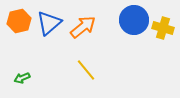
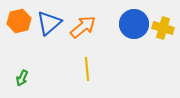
blue circle: moved 4 px down
yellow line: moved 1 px right, 1 px up; rotated 35 degrees clockwise
green arrow: rotated 42 degrees counterclockwise
